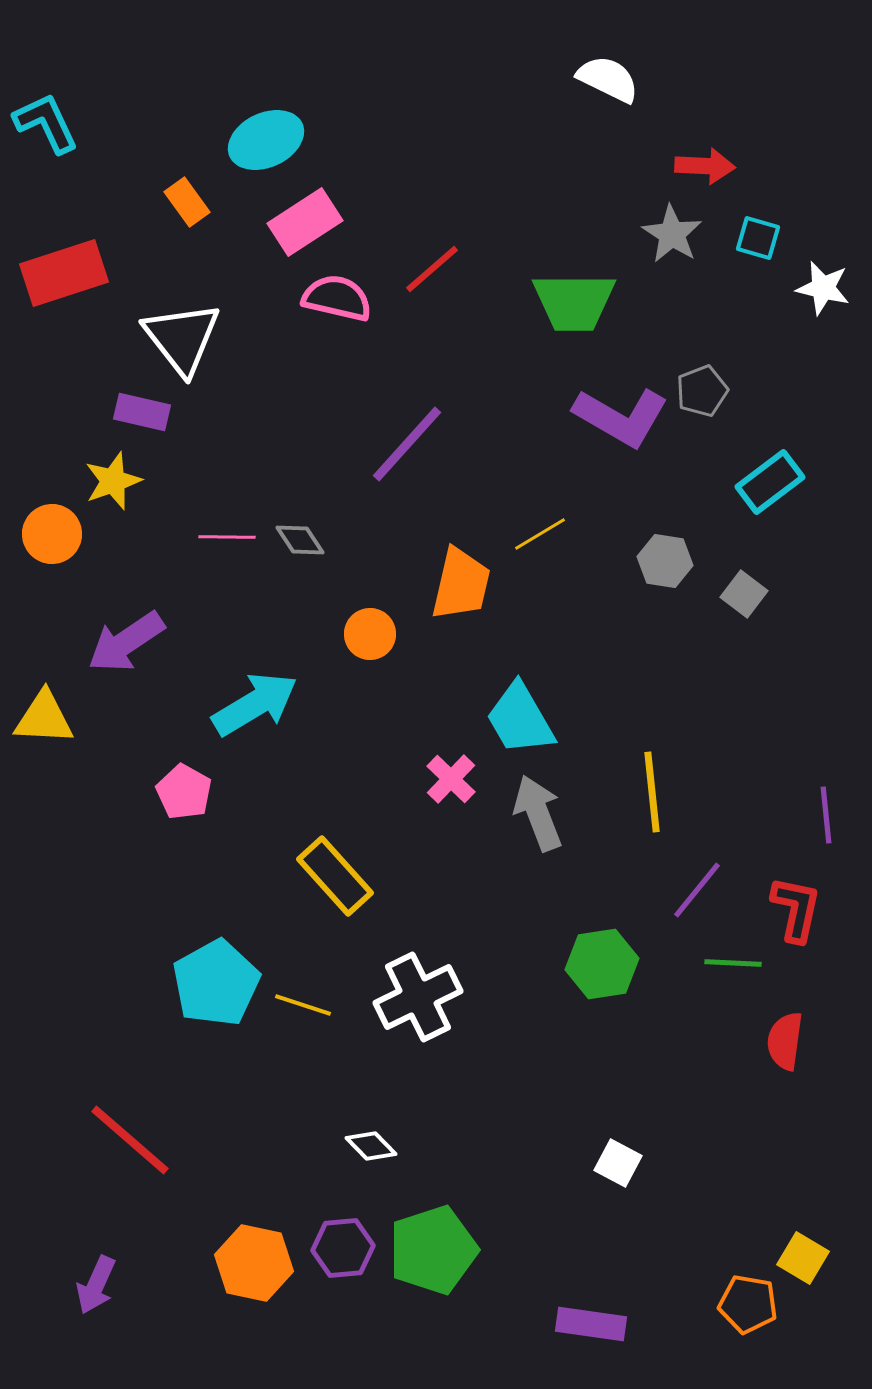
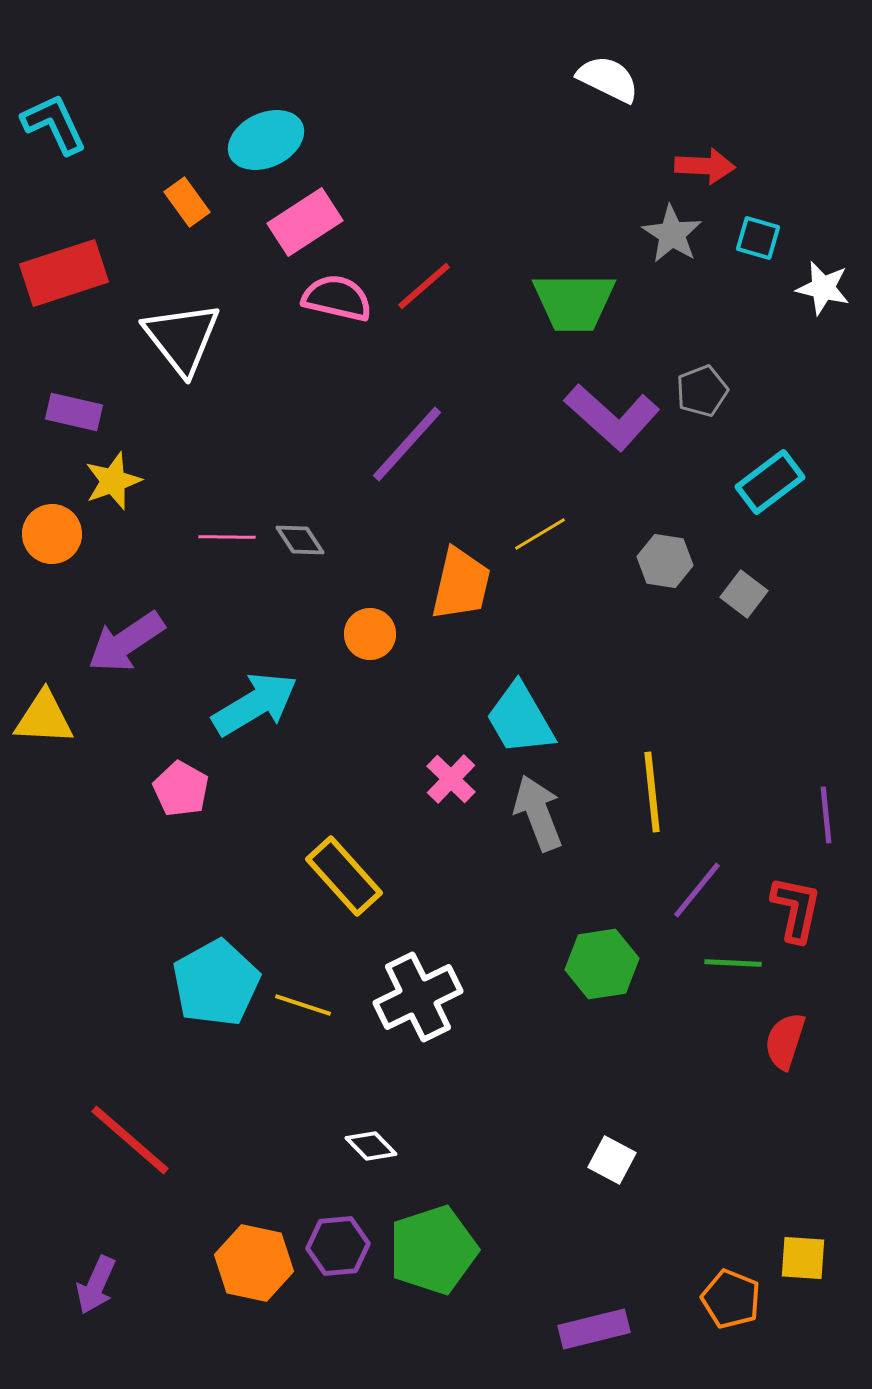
cyan L-shape at (46, 123): moved 8 px right, 1 px down
red line at (432, 269): moved 8 px left, 17 px down
purple rectangle at (142, 412): moved 68 px left
purple L-shape at (621, 417): moved 9 px left; rotated 12 degrees clockwise
pink pentagon at (184, 792): moved 3 px left, 3 px up
yellow rectangle at (335, 876): moved 9 px right
red semicircle at (785, 1041): rotated 10 degrees clockwise
white square at (618, 1163): moved 6 px left, 3 px up
purple hexagon at (343, 1248): moved 5 px left, 2 px up
yellow square at (803, 1258): rotated 27 degrees counterclockwise
orange pentagon at (748, 1304): moved 17 px left, 5 px up; rotated 12 degrees clockwise
purple rectangle at (591, 1324): moved 3 px right, 5 px down; rotated 22 degrees counterclockwise
